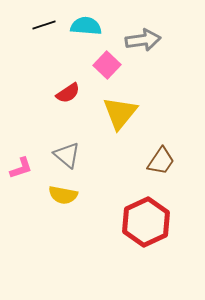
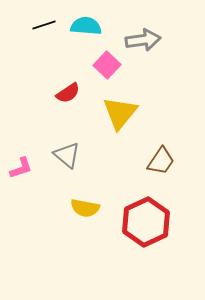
yellow semicircle: moved 22 px right, 13 px down
